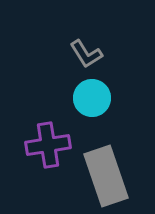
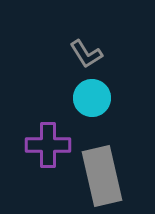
purple cross: rotated 9 degrees clockwise
gray rectangle: moved 4 px left; rotated 6 degrees clockwise
